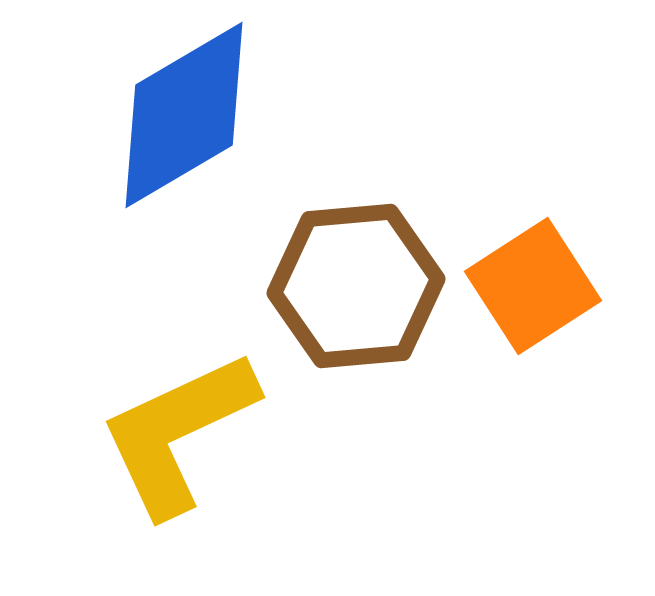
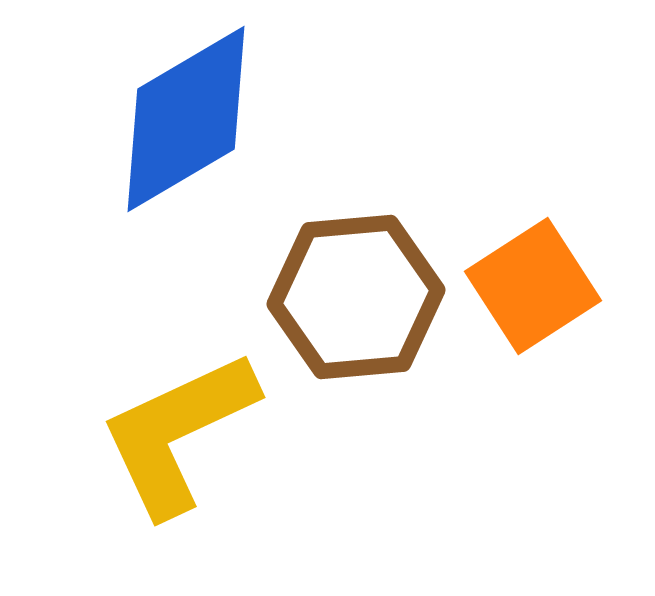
blue diamond: moved 2 px right, 4 px down
brown hexagon: moved 11 px down
